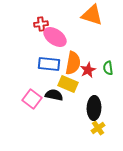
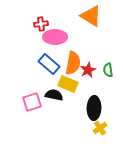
orange triangle: moved 1 px left, 1 px down; rotated 15 degrees clockwise
pink ellipse: rotated 35 degrees counterclockwise
blue rectangle: rotated 35 degrees clockwise
green semicircle: moved 2 px down
pink square: moved 3 px down; rotated 36 degrees clockwise
yellow cross: moved 2 px right
